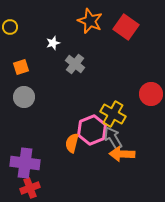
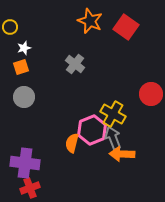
white star: moved 29 px left, 5 px down
gray arrow: rotated 10 degrees clockwise
